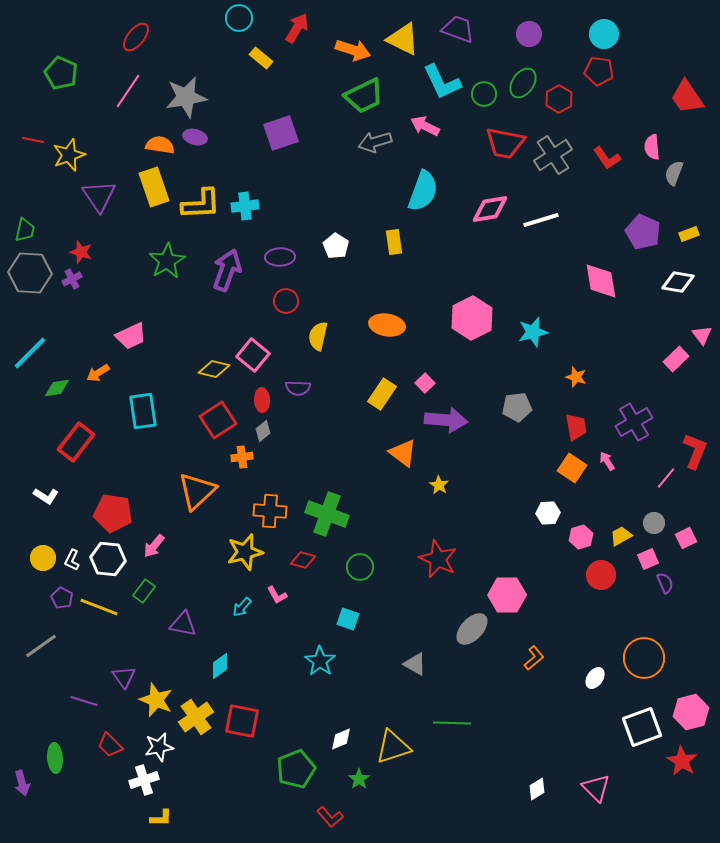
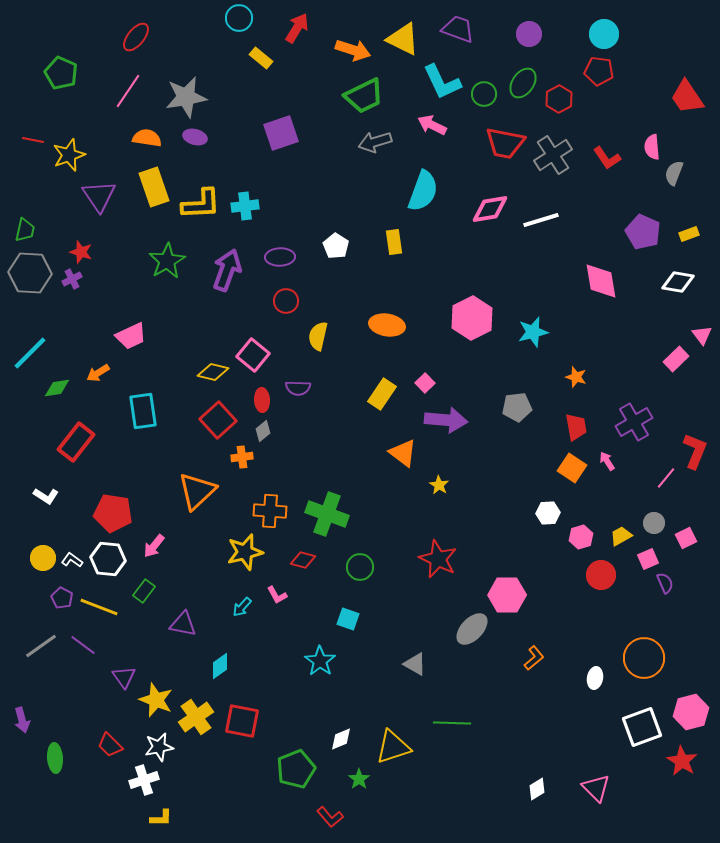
pink arrow at (425, 126): moved 7 px right, 1 px up
orange semicircle at (160, 145): moved 13 px left, 7 px up
yellow diamond at (214, 369): moved 1 px left, 3 px down
red square at (218, 420): rotated 9 degrees counterclockwise
white L-shape at (72, 560): rotated 100 degrees clockwise
white ellipse at (595, 678): rotated 25 degrees counterclockwise
purple line at (84, 701): moved 1 px left, 56 px up; rotated 20 degrees clockwise
purple arrow at (22, 783): moved 63 px up
